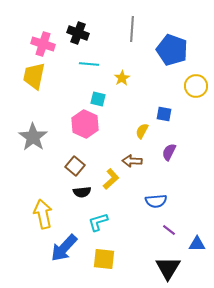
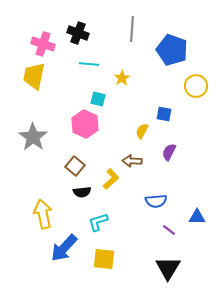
blue triangle: moved 27 px up
